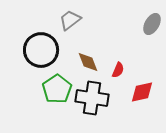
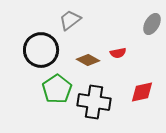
brown diamond: moved 2 px up; rotated 40 degrees counterclockwise
red semicircle: moved 17 px up; rotated 56 degrees clockwise
black cross: moved 2 px right, 4 px down
